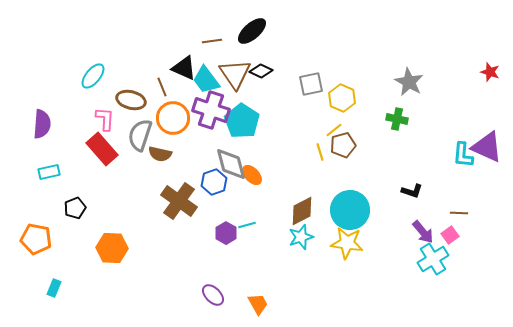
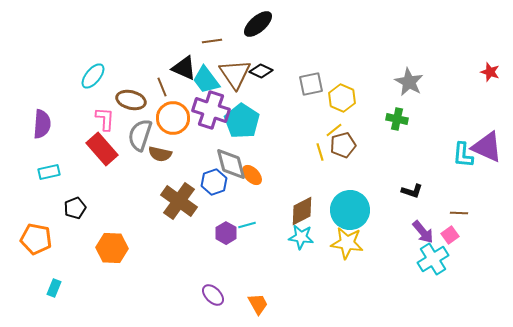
black ellipse at (252, 31): moved 6 px right, 7 px up
cyan star at (301, 237): rotated 25 degrees clockwise
